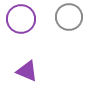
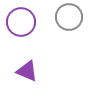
purple circle: moved 3 px down
